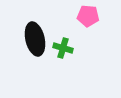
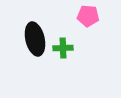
green cross: rotated 18 degrees counterclockwise
